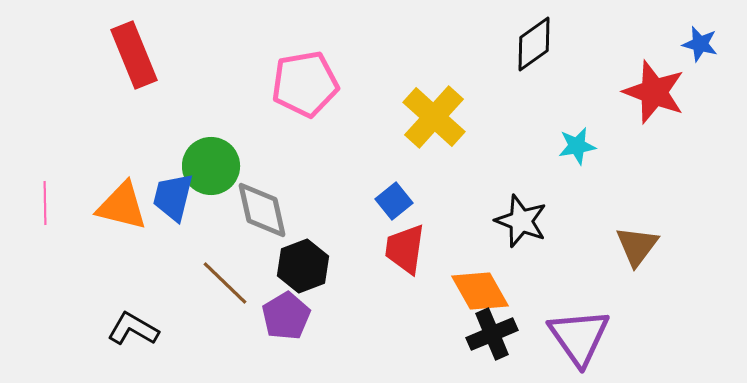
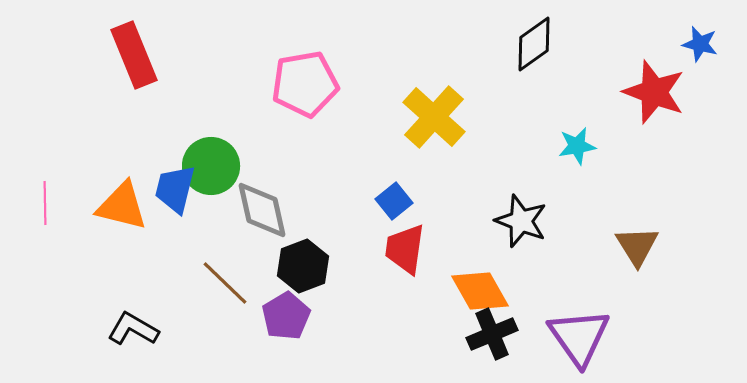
blue trapezoid: moved 2 px right, 8 px up
brown triangle: rotated 9 degrees counterclockwise
